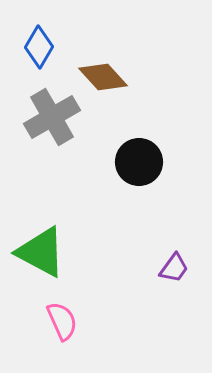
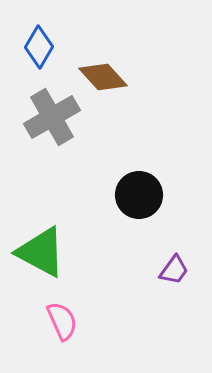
black circle: moved 33 px down
purple trapezoid: moved 2 px down
